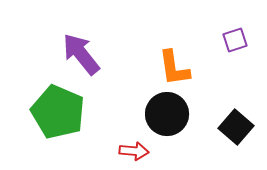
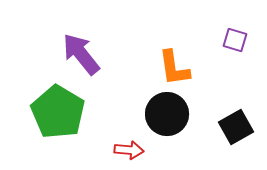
purple square: rotated 35 degrees clockwise
green pentagon: rotated 8 degrees clockwise
black square: rotated 20 degrees clockwise
red arrow: moved 5 px left, 1 px up
